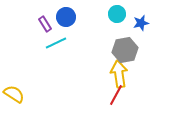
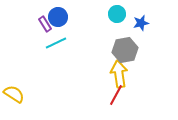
blue circle: moved 8 px left
